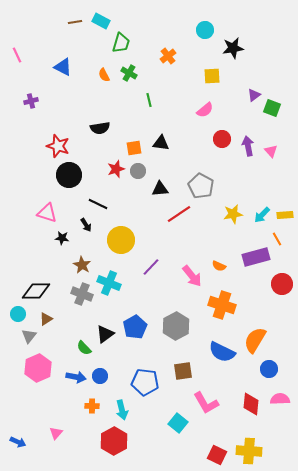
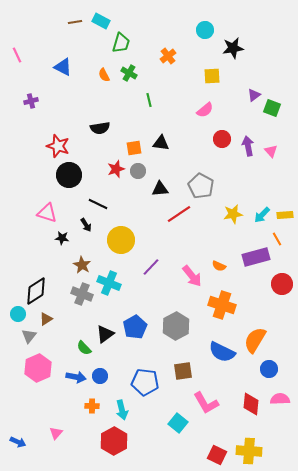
black diamond at (36, 291): rotated 32 degrees counterclockwise
